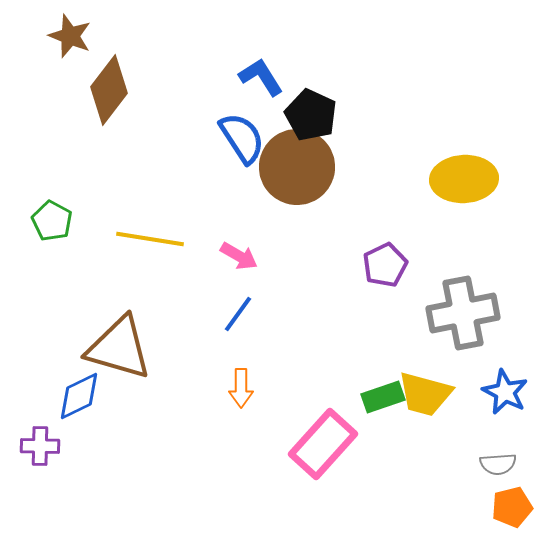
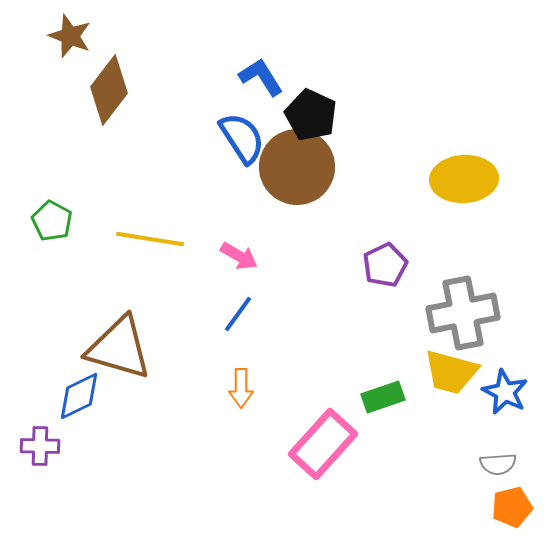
yellow trapezoid: moved 26 px right, 22 px up
